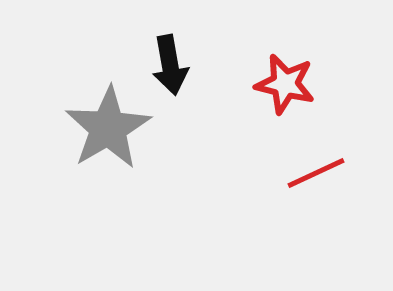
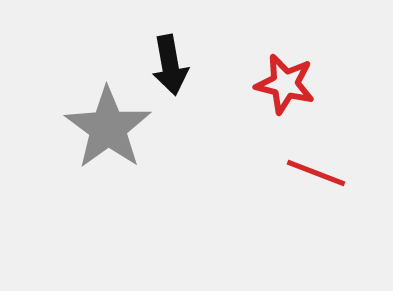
gray star: rotated 6 degrees counterclockwise
red line: rotated 46 degrees clockwise
